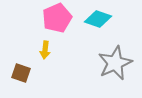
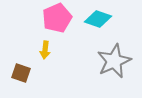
gray star: moved 1 px left, 2 px up
